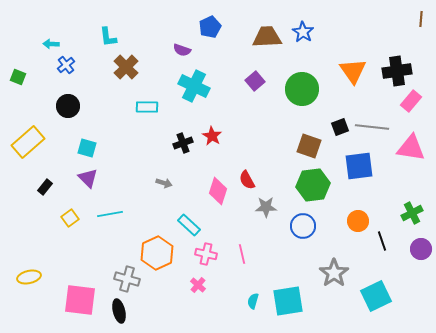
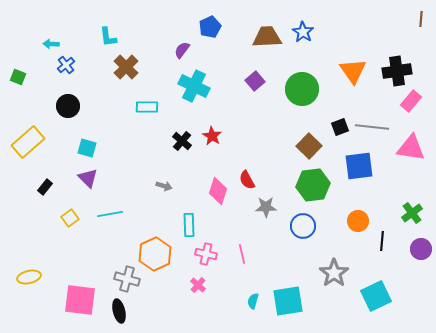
purple semicircle at (182, 50): rotated 108 degrees clockwise
black cross at (183, 143): moved 1 px left, 2 px up; rotated 30 degrees counterclockwise
brown square at (309, 146): rotated 25 degrees clockwise
gray arrow at (164, 183): moved 3 px down
green cross at (412, 213): rotated 10 degrees counterclockwise
cyan rectangle at (189, 225): rotated 45 degrees clockwise
black line at (382, 241): rotated 24 degrees clockwise
orange hexagon at (157, 253): moved 2 px left, 1 px down
